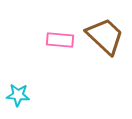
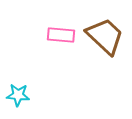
pink rectangle: moved 1 px right, 5 px up
